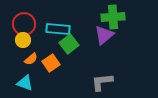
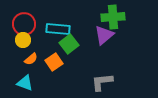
orange square: moved 3 px right, 1 px up
